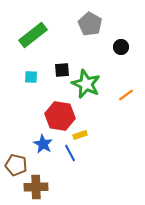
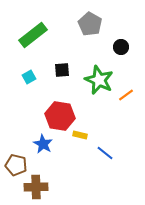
cyan square: moved 2 px left; rotated 32 degrees counterclockwise
green star: moved 13 px right, 4 px up
yellow rectangle: rotated 32 degrees clockwise
blue line: moved 35 px right; rotated 24 degrees counterclockwise
